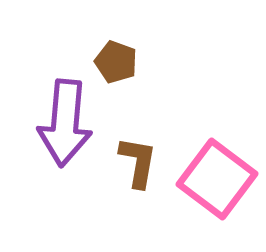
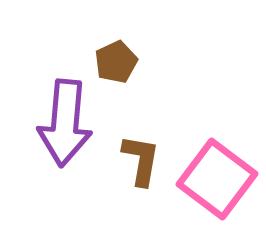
brown pentagon: rotated 27 degrees clockwise
brown L-shape: moved 3 px right, 2 px up
